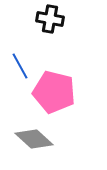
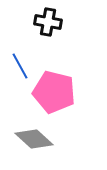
black cross: moved 2 px left, 3 px down
